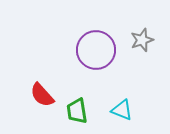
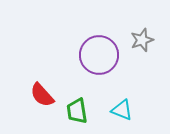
purple circle: moved 3 px right, 5 px down
